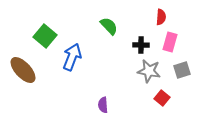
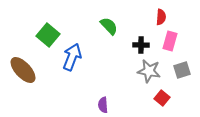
green square: moved 3 px right, 1 px up
pink rectangle: moved 1 px up
